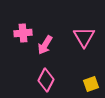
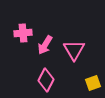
pink triangle: moved 10 px left, 13 px down
yellow square: moved 2 px right, 1 px up
